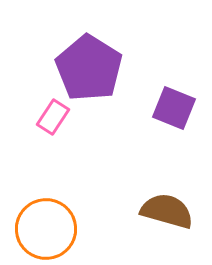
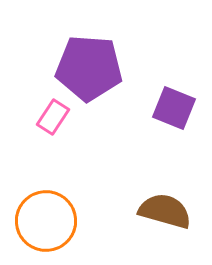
purple pentagon: rotated 28 degrees counterclockwise
brown semicircle: moved 2 px left
orange circle: moved 8 px up
